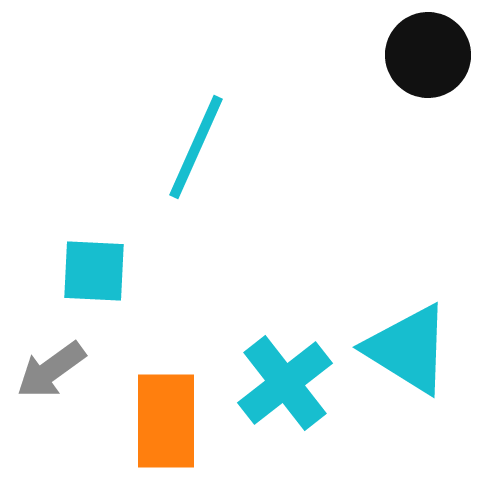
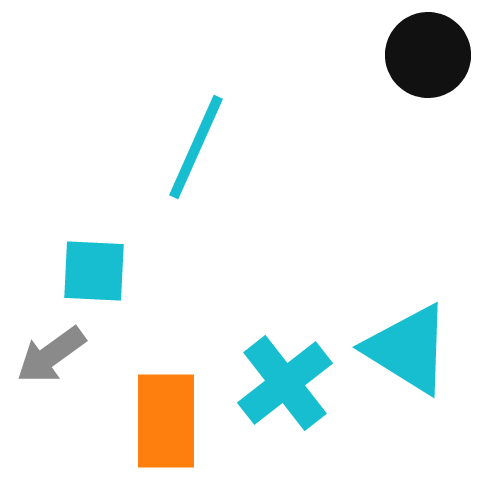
gray arrow: moved 15 px up
